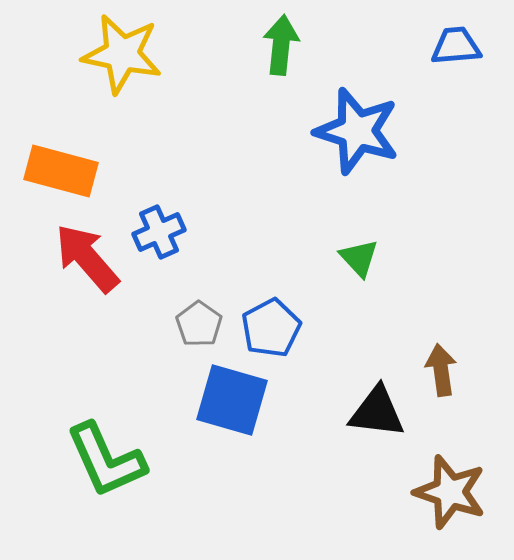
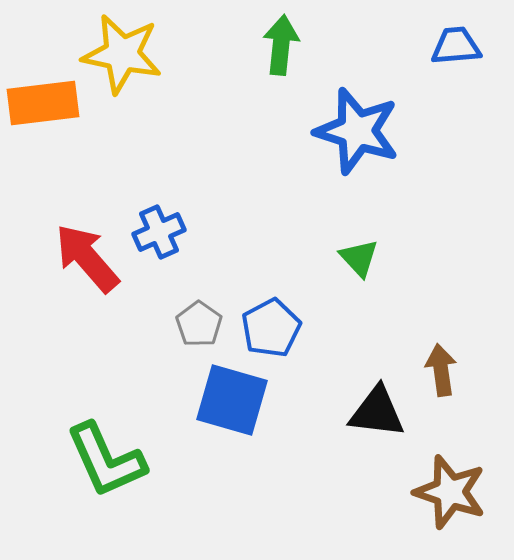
orange rectangle: moved 18 px left, 68 px up; rotated 22 degrees counterclockwise
